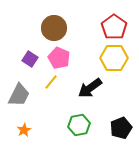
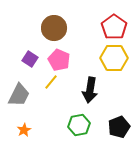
pink pentagon: moved 2 px down
black arrow: moved 2 px down; rotated 45 degrees counterclockwise
black pentagon: moved 2 px left, 1 px up
